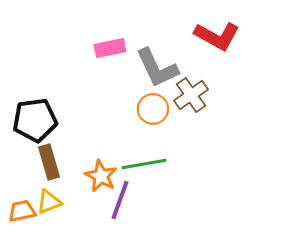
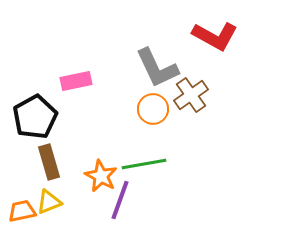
red L-shape: moved 2 px left
pink rectangle: moved 34 px left, 33 px down
black pentagon: moved 3 px up; rotated 21 degrees counterclockwise
